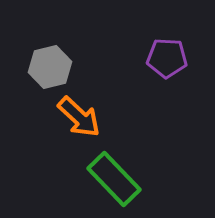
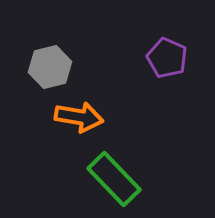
purple pentagon: rotated 21 degrees clockwise
orange arrow: rotated 33 degrees counterclockwise
